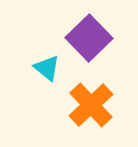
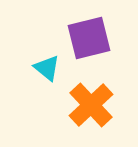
purple square: rotated 30 degrees clockwise
